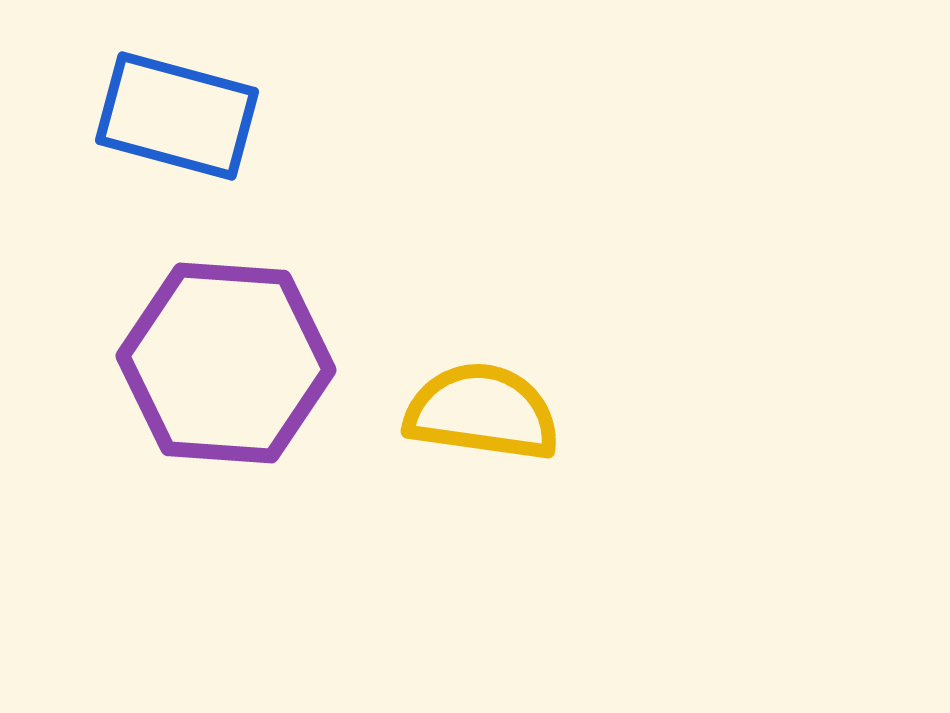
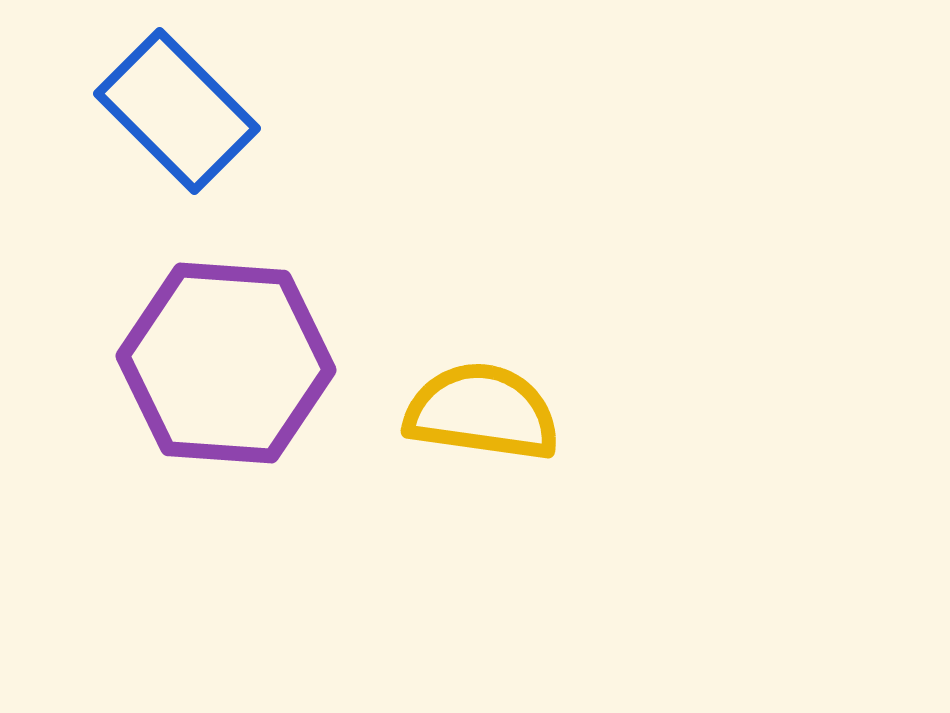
blue rectangle: moved 5 px up; rotated 30 degrees clockwise
